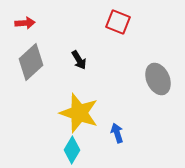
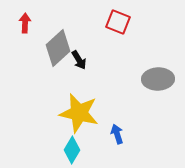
red arrow: rotated 84 degrees counterclockwise
gray diamond: moved 27 px right, 14 px up
gray ellipse: rotated 68 degrees counterclockwise
yellow star: rotated 6 degrees counterclockwise
blue arrow: moved 1 px down
